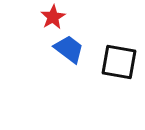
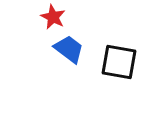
red star: rotated 15 degrees counterclockwise
